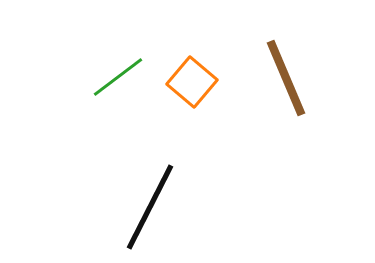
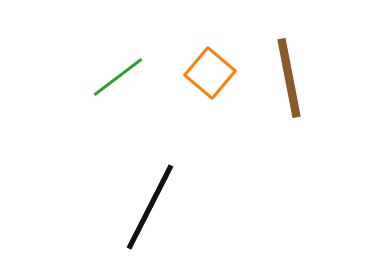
brown line: moved 3 px right; rotated 12 degrees clockwise
orange square: moved 18 px right, 9 px up
